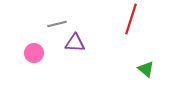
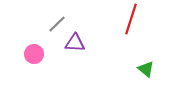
gray line: rotated 30 degrees counterclockwise
pink circle: moved 1 px down
